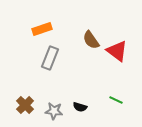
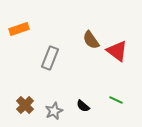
orange rectangle: moved 23 px left
black semicircle: moved 3 px right, 1 px up; rotated 24 degrees clockwise
gray star: rotated 30 degrees counterclockwise
